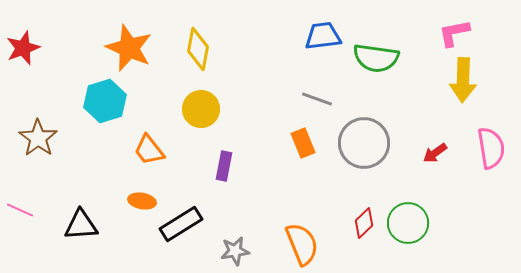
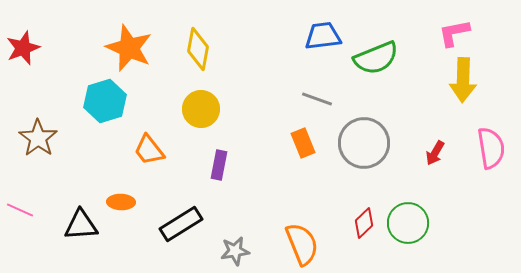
green semicircle: rotated 30 degrees counterclockwise
red arrow: rotated 25 degrees counterclockwise
purple rectangle: moved 5 px left, 1 px up
orange ellipse: moved 21 px left, 1 px down; rotated 8 degrees counterclockwise
